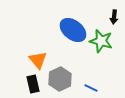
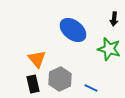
black arrow: moved 2 px down
green star: moved 8 px right, 8 px down
orange triangle: moved 1 px left, 1 px up
